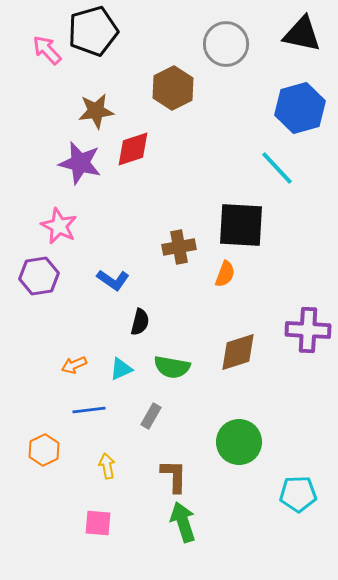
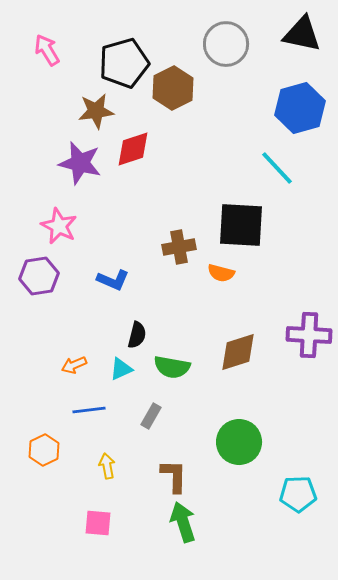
black pentagon: moved 31 px right, 32 px down
pink arrow: rotated 12 degrees clockwise
orange semicircle: moved 4 px left, 1 px up; rotated 84 degrees clockwise
blue L-shape: rotated 12 degrees counterclockwise
black semicircle: moved 3 px left, 13 px down
purple cross: moved 1 px right, 5 px down
